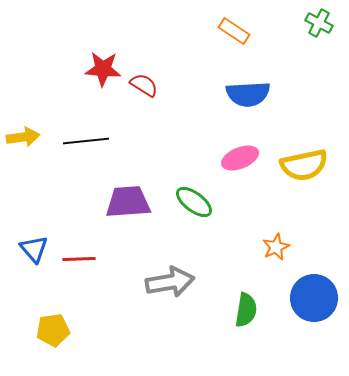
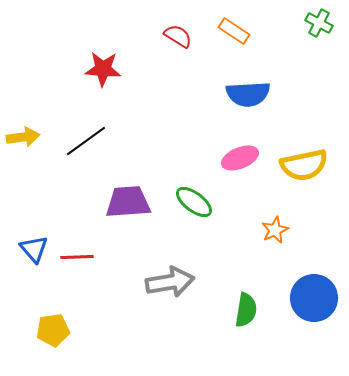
red semicircle: moved 34 px right, 49 px up
black line: rotated 30 degrees counterclockwise
orange star: moved 1 px left, 17 px up
red line: moved 2 px left, 2 px up
